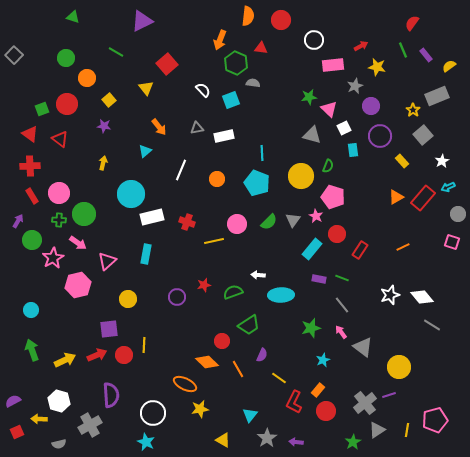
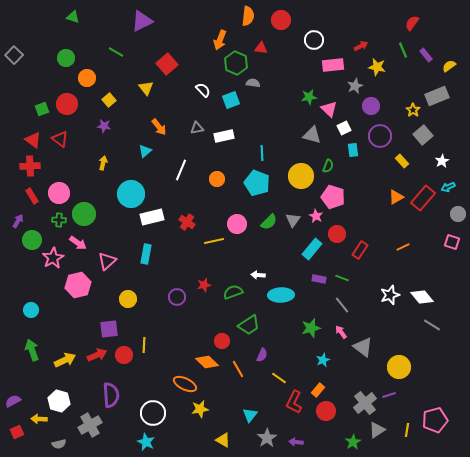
red triangle at (30, 134): moved 3 px right, 6 px down
red cross at (187, 222): rotated 14 degrees clockwise
